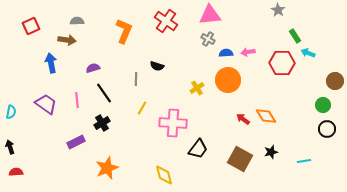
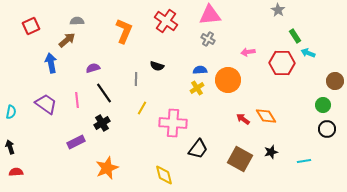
brown arrow: rotated 48 degrees counterclockwise
blue semicircle: moved 26 px left, 17 px down
